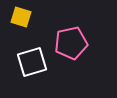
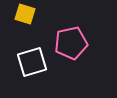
yellow square: moved 4 px right, 3 px up
